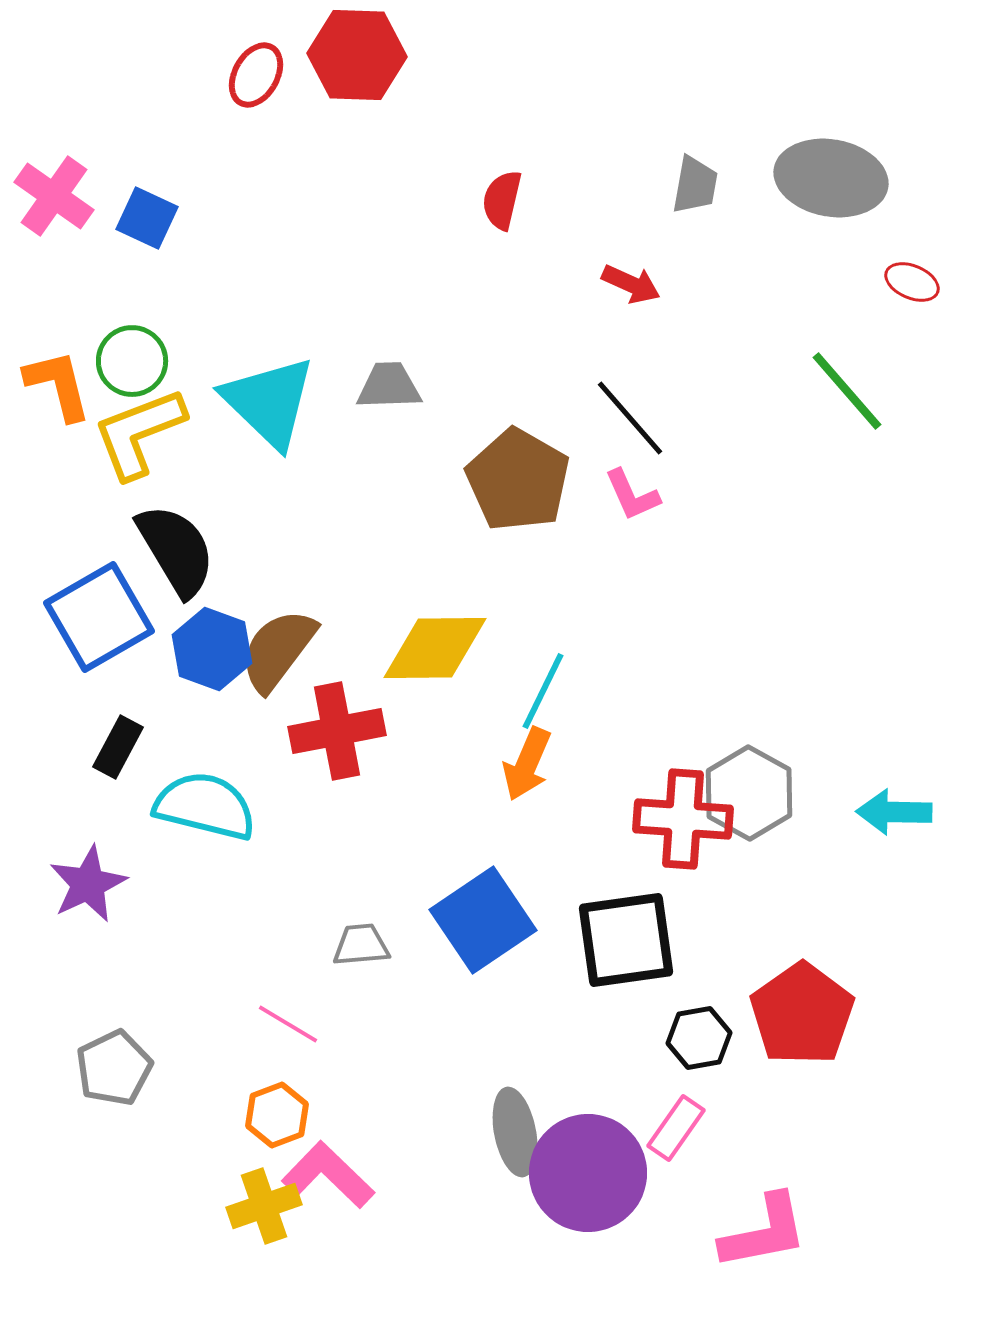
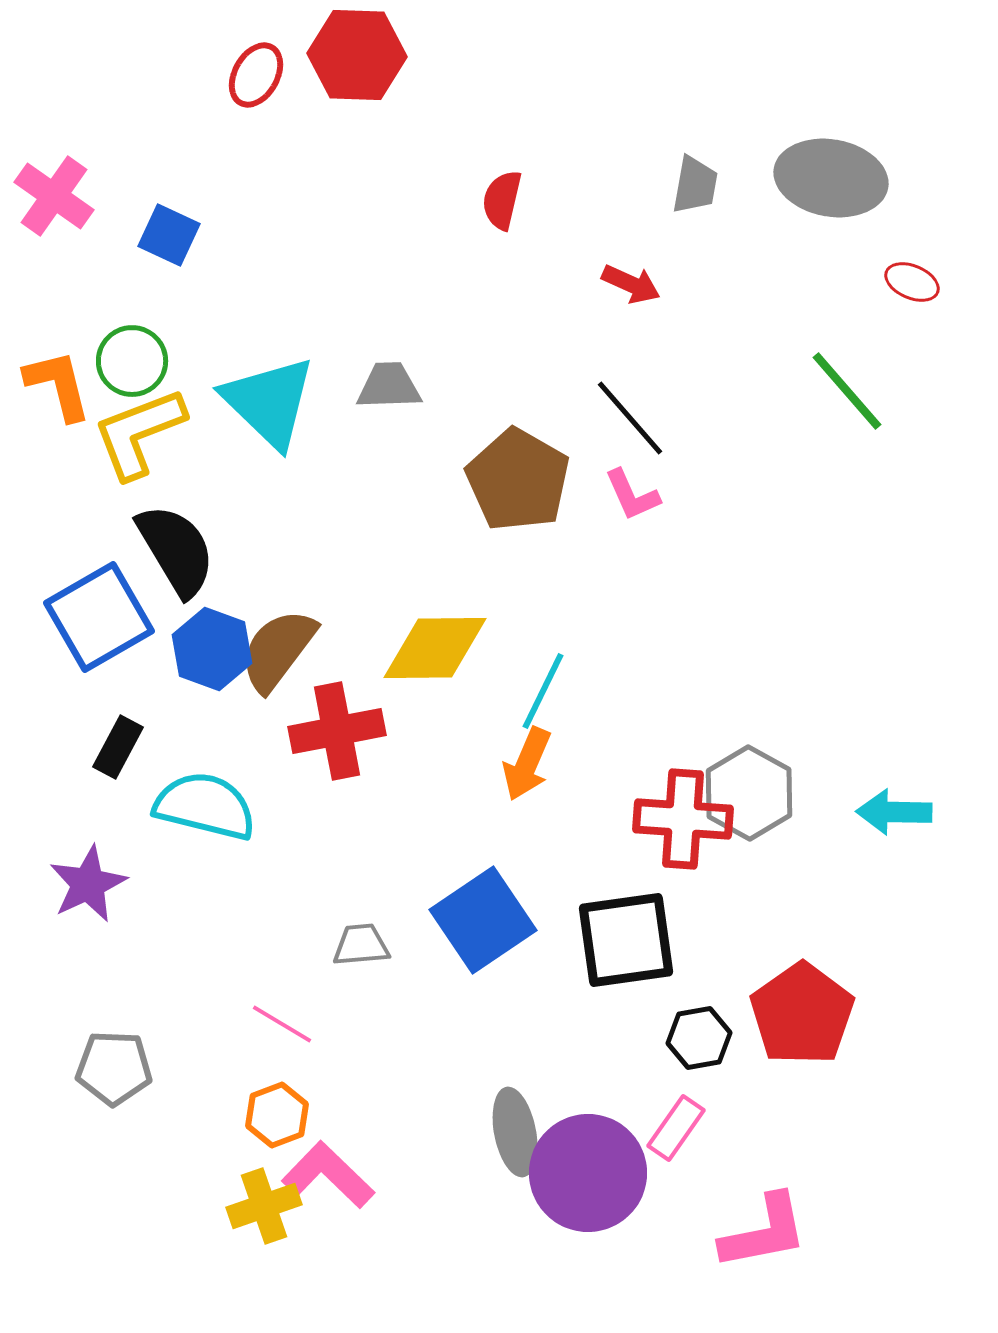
blue square at (147, 218): moved 22 px right, 17 px down
pink line at (288, 1024): moved 6 px left
gray pentagon at (114, 1068): rotated 28 degrees clockwise
